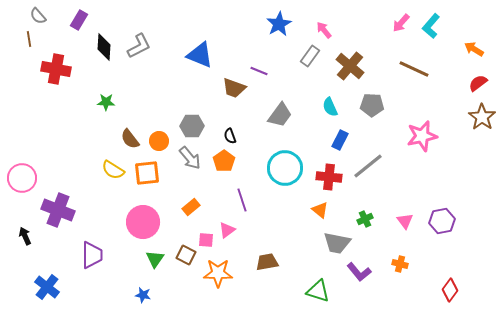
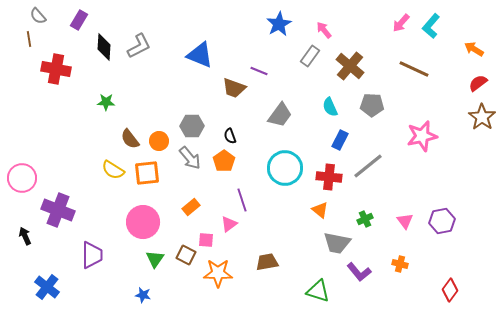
pink triangle at (227, 230): moved 2 px right, 6 px up
